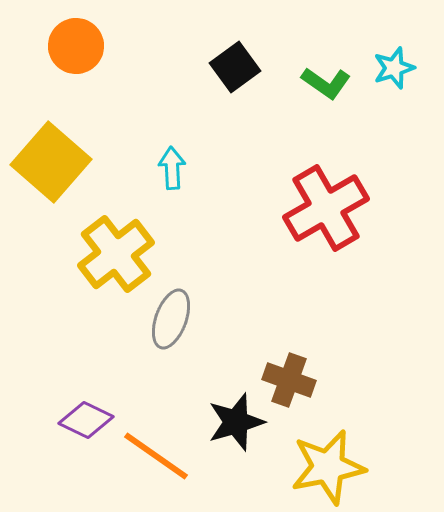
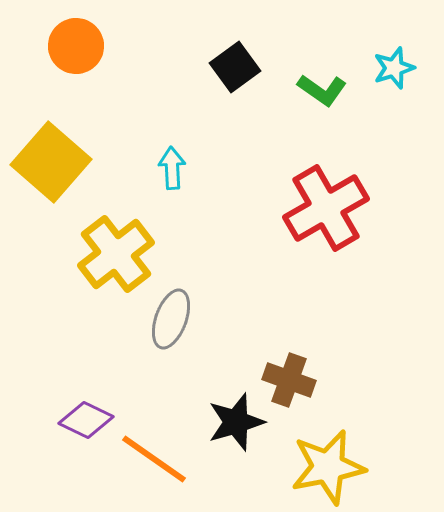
green L-shape: moved 4 px left, 7 px down
orange line: moved 2 px left, 3 px down
